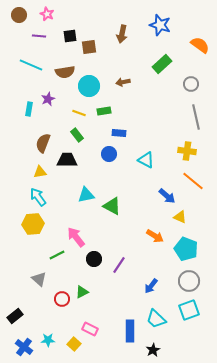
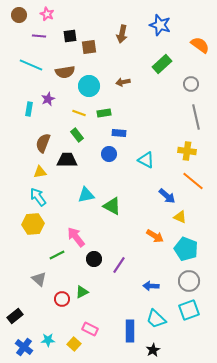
green rectangle at (104, 111): moved 2 px down
blue arrow at (151, 286): rotated 56 degrees clockwise
